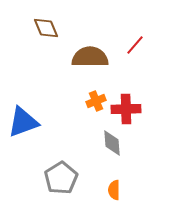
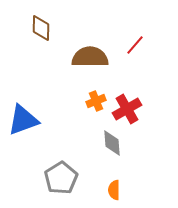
brown diamond: moved 5 px left; rotated 24 degrees clockwise
red cross: moved 1 px right; rotated 28 degrees counterclockwise
blue triangle: moved 2 px up
